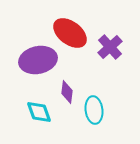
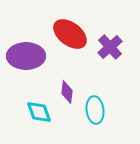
red ellipse: moved 1 px down
purple ellipse: moved 12 px left, 4 px up; rotated 12 degrees clockwise
cyan ellipse: moved 1 px right
